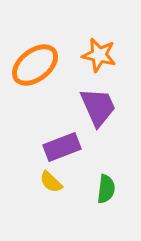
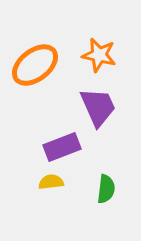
yellow semicircle: rotated 130 degrees clockwise
